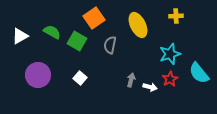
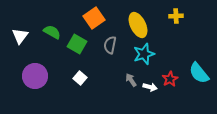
white triangle: rotated 24 degrees counterclockwise
green square: moved 3 px down
cyan star: moved 26 px left
purple circle: moved 3 px left, 1 px down
gray arrow: rotated 48 degrees counterclockwise
